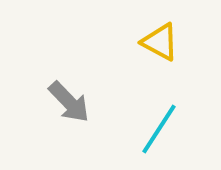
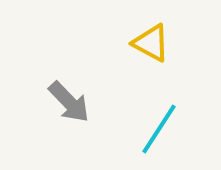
yellow triangle: moved 9 px left, 1 px down
